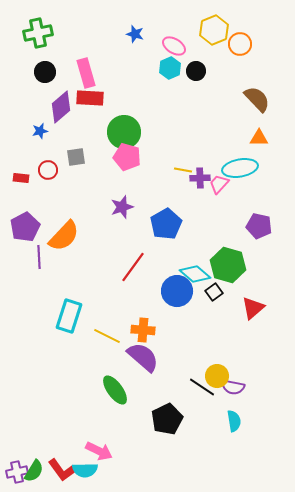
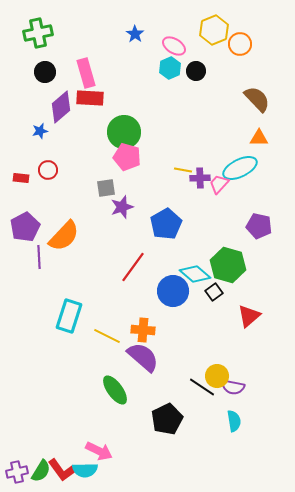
blue star at (135, 34): rotated 18 degrees clockwise
gray square at (76, 157): moved 30 px right, 31 px down
cyan ellipse at (240, 168): rotated 16 degrees counterclockwise
blue circle at (177, 291): moved 4 px left
red triangle at (253, 308): moved 4 px left, 8 px down
green semicircle at (34, 471): moved 7 px right
